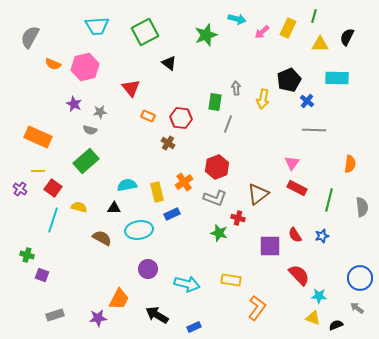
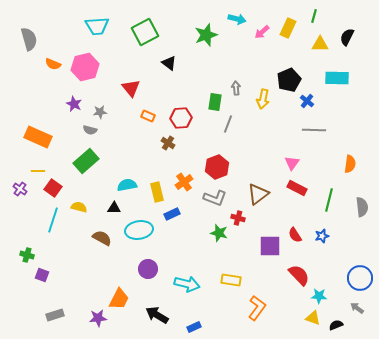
gray semicircle at (30, 37): moved 1 px left, 2 px down; rotated 135 degrees clockwise
red hexagon at (181, 118): rotated 10 degrees counterclockwise
